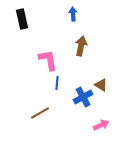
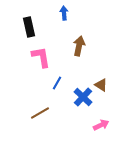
blue arrow: moved 9 px left, 1 px up
black rectangle: moved 7 px right, 8 px down
brown arrow: moved 2 px left
pink L-shape: moved 7 px left, 3 px up
blue line: rotated 24 degrees clockwise
blue cross: rotated 18 degrees counterclockwise
